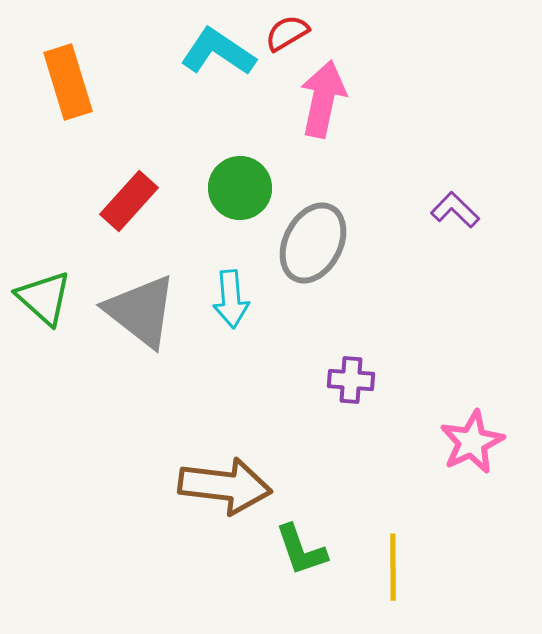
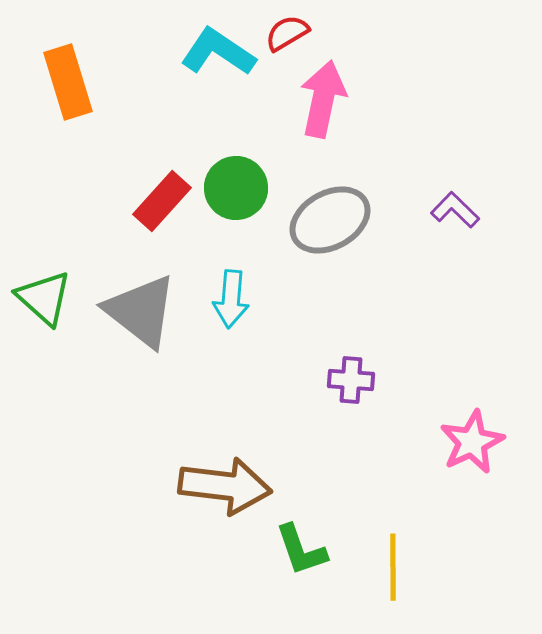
green circle: moved 4 px left
red rectangle: moved 33 px right
gray ellipse: moved 17 px right, 23 px up; rotated 34 degrees clockwise
cyan arrow: rotated 10 degrees clockwise
